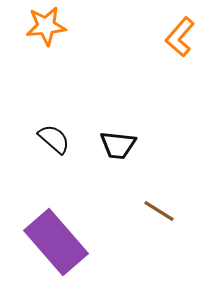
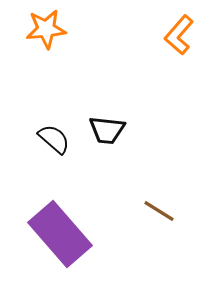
orange star: moved 3 px down
orange L-shape: moved 1 px left, 2 px up
black trapezoid: moved 11 px left, 15 px up
purple rectangle: moved 4 px right, 8 px up
